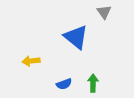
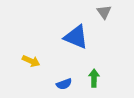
blue triangle: rotated 16 degrees counterclockwise
yellow arrow: rotated 150 degrees counterclockwise
green arrow: moved 1 px right, 5 px up
